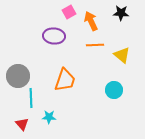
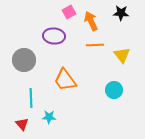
yellow triangle: rotated 12 degrees clockwise
gray circle: moved 6 px right, 16 px up
orange trapezoid: rotated 125 degrees clockwise
